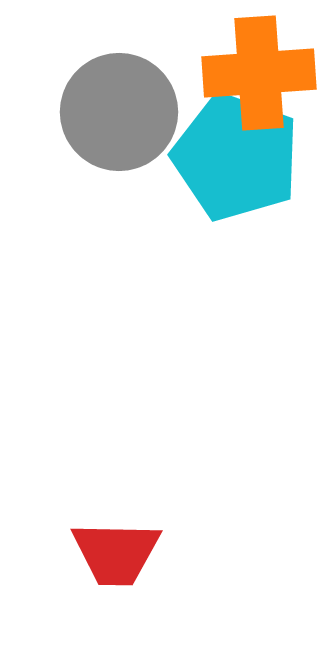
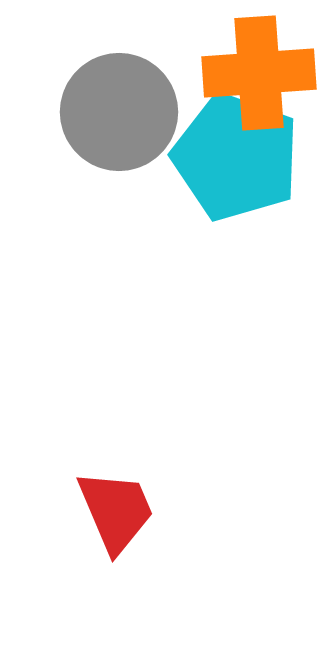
red trapezoid: moved 42 px up; rotated 114 degrees counterclockwise
